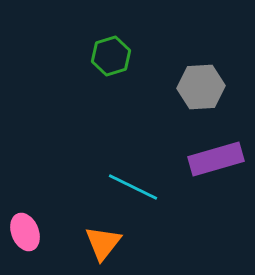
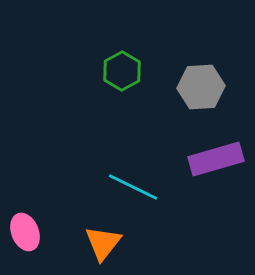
green hexagon: moved 11 px right, 15 px down; rotated 12 degrees counterclockwise
